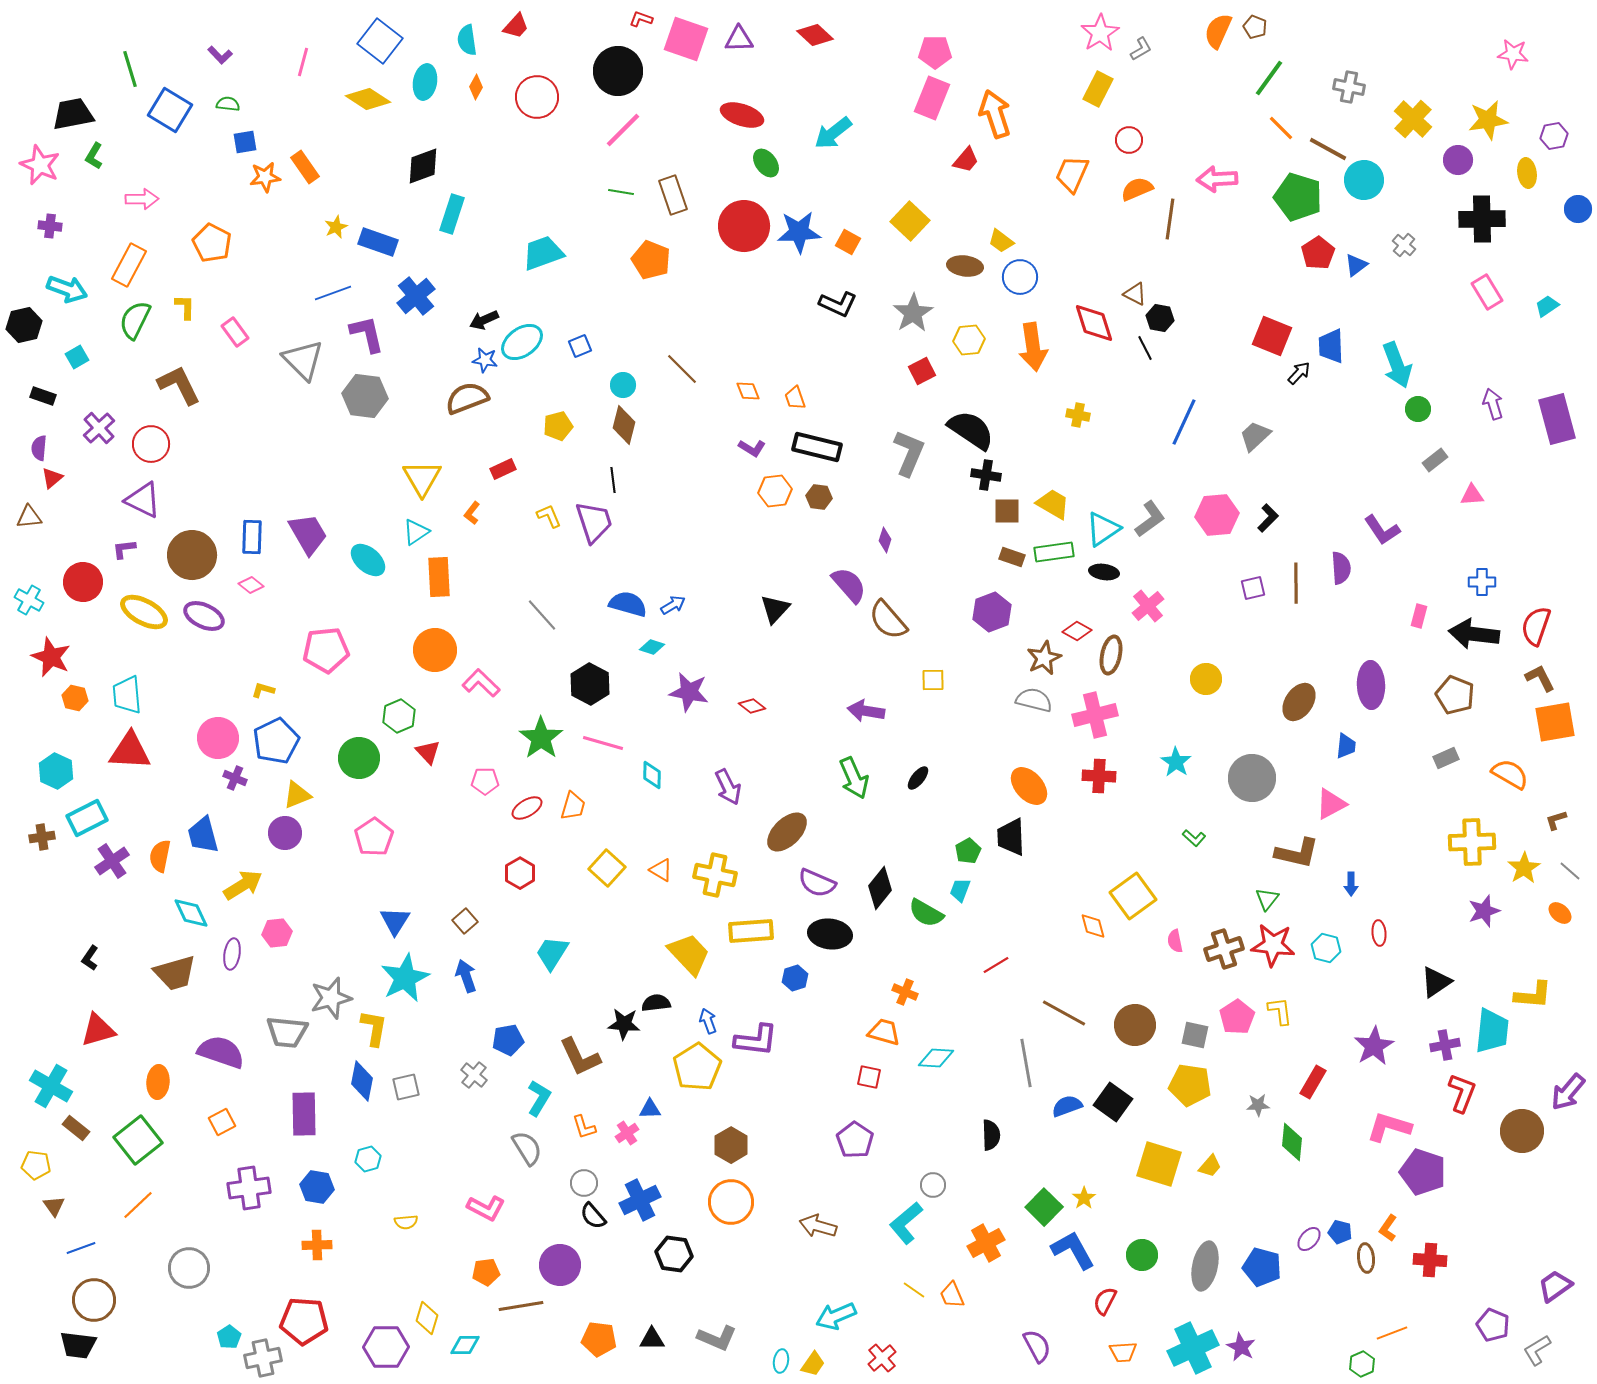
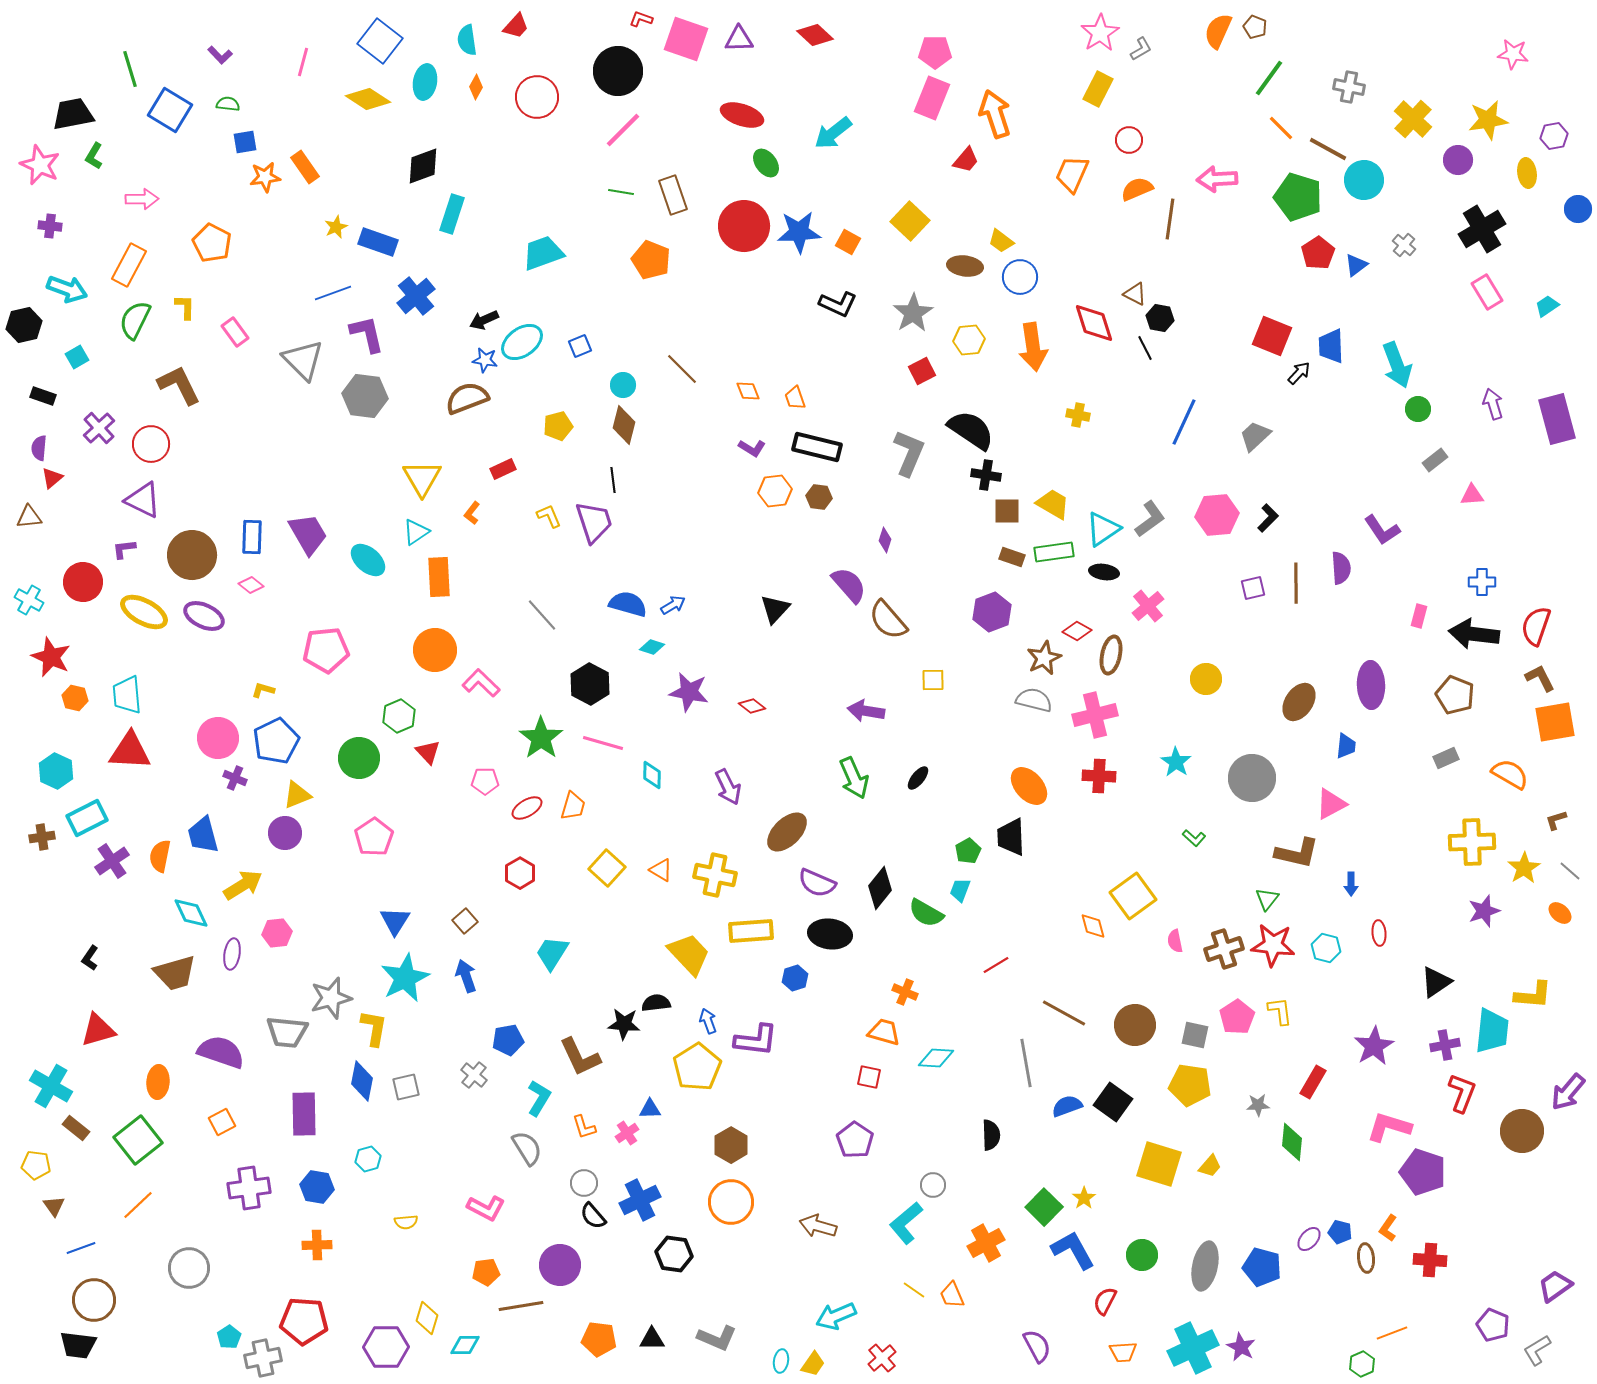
black cross at (1482, 219): moved 10 px down; rotated 30 degrees counterclockwise
